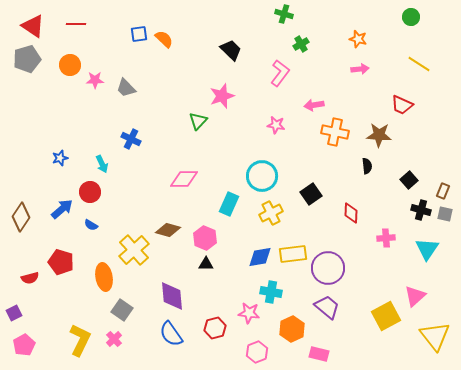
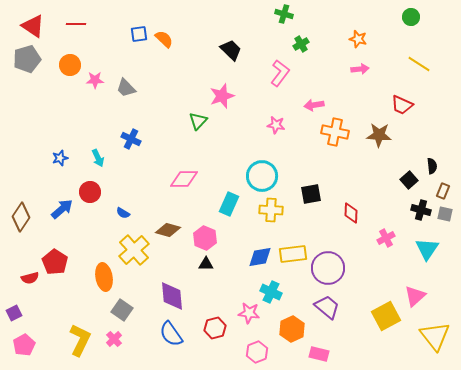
cyan arrow at (102, 164): moved 4 px left, 6 px up
black semicircle at (367, 166): moved 65 px right
black square at (311, 194): rotated 25 degrees clockwise
yellow cross at (271, 213): moved 3 px up; rotated 30 degrees clockwise
blue semicircle at (91, 225): moved 32 px right, 12 px up
pink cross at (386, 238): rotated 24 degrees counterclockwise
red pentagon at (61, 262): moved 6 px left; rotated 15 degrees clockwise
cyan cross at (271, 292): rotated 15 degrees clockwise
